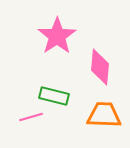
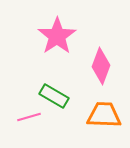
pink diamond: moved 1 px right, 1 px up; rotated 15 degrees clockwise
green rectangle: rotated 16 degrees clockwise
pink line: moved 2 px left
